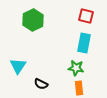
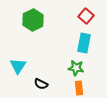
red square: rotated 28 degrees clockwise
